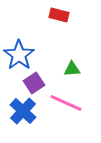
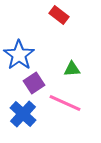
red rectangle: rotated 24 degrees clockwise
pink line: moved 1 px left
blue cross: moved 3 px down
